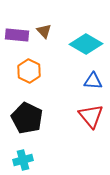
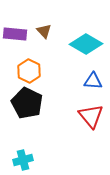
purple rectangle: moved 2 px left, 1 px up
black pentagon: moved 15 px up
